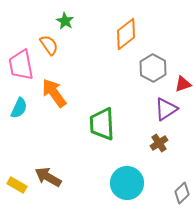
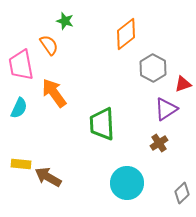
green star: rotated 12 degrees counterclockwise
yellow rectangle: moved 4 px right, 21 px up; rotated 24 degrees counterclockwise
